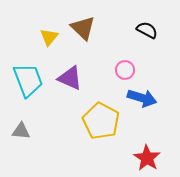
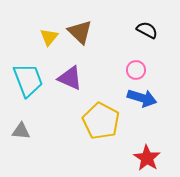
brown triangle: moved 3 px left, 4 px down
pink circle: moved 11 px right
